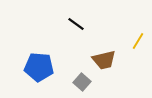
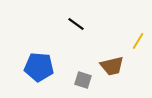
brown trapezoid: moved 8 px right, 6 px down
gray square: moved 1 px right, 2 px up; rotated 24 degrees counterclockwise
